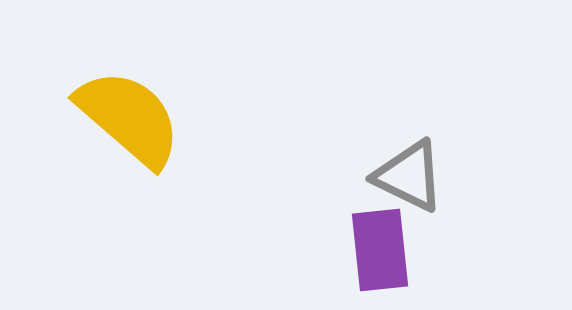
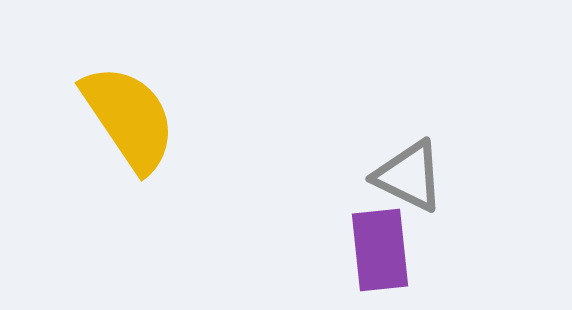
yellow semicircle: rotated 15 degrees clockwise
